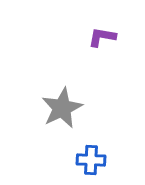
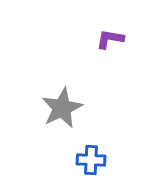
purple L-shape: moved 8 px right, 2 px down
